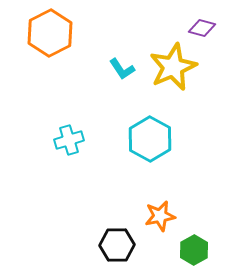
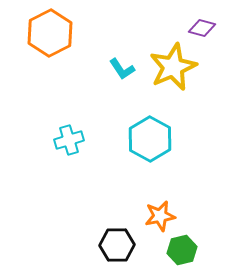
green hexagon: moved 12 px left; rotated 16 degrees clockwise
